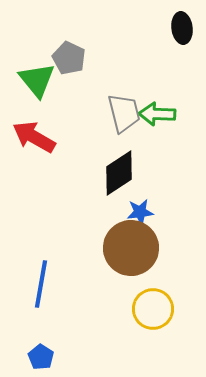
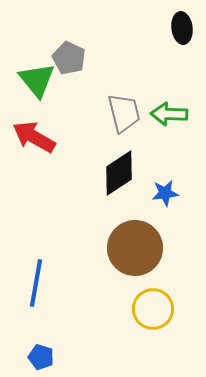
green arrow: moved 12 px right
blue star: moved 25 px right, 19 px up
brown circle: moved 4 px right
blue line: moved 5 px left, 1 px up
blue pentagon: rotated 15 degrees counterclockwise
